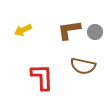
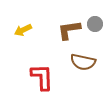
gray circle: moved 8 px up
brown semicircle: moved 4 px up
